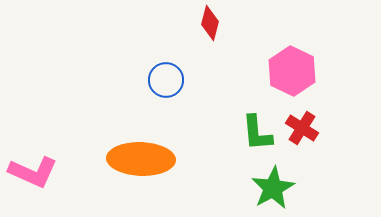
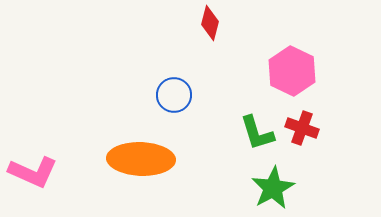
blue circle: moved 8 px right, 15 px down
red cross: rotated 12 degrees counterclockwise
green L-shape: rotated 12 degrees counterclockwise
